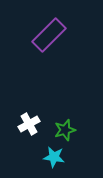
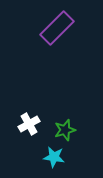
purple rectangle: moved 8 px right, 7 px up
